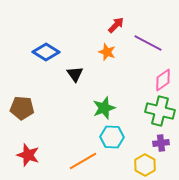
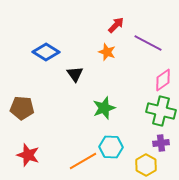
green cross: moved 1 px right
cyan hexagon: moved 1 px left, 10 px down
yellow hexagon: moved 1 px right
